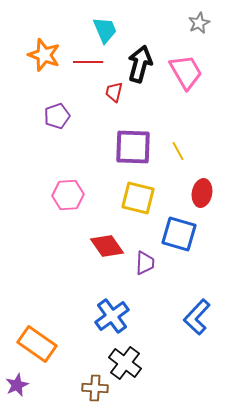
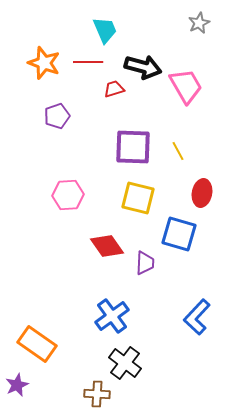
orange star: moved 8 px down
black arrow: moved 3 px right, 3 px down; rotated 90 degrees clockwise
pink trapezoid: moved 14 px down
red trapezoid: moved 3 px up; rotated 60 degrees clockwise
brown cross: moved 2 px right, 6 px down
